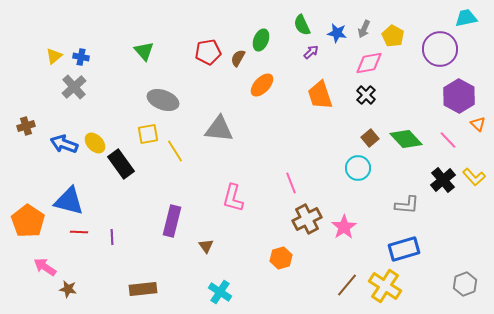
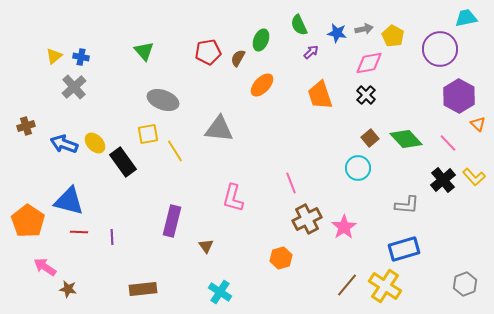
green semicircle at (302, 25): moved 3 px left
gray arrow at (364, 29): rotated 126 degrees counterclockwise
pink line at (448, 140): moved 3 px down
black rectangle at (121, 164): moved 2 px right, 2 px up
